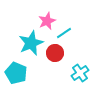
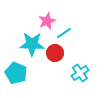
cyan star: moved 1 px right, 1 px down; rotated 25 degrees clockwise
